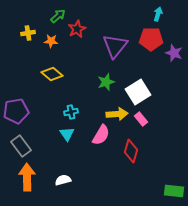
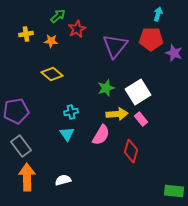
yellow cross: moved 2 px left, 1 px down
green star: moved 6 px down
